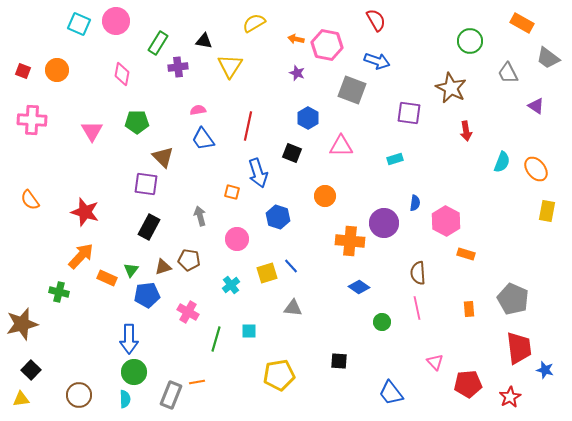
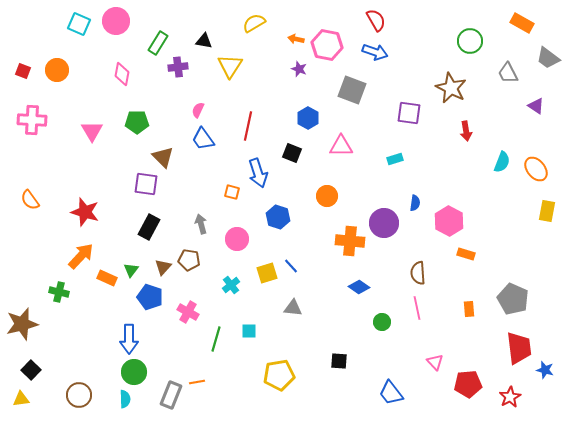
blue arrow at (377, 61): moved 2 px left, 9 px up
purple star at (297, 73): moved 2 px right, 4 px up
pink semicircle at (198, 110): rotated 56 degrees counterclockwise
orange circle at (325, 196): moved 2 px right
gray arrow at (200, 216): moved 1 px right, 8 px down
pink hexagon at (446, 221): moved 3 px right
brown triangle at (163, 267): rotated 30 degrees counterclockwise
blue pentagon at (147, 295): moved 3 px right, 2 px down; rotated 25 degrees clockwise
